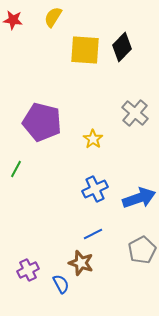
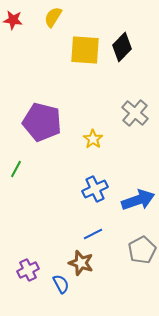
blue arrow: moved 1 px left, 2 px down
